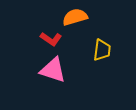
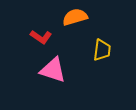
red L-shape: moved 10 px left, 2 px up
